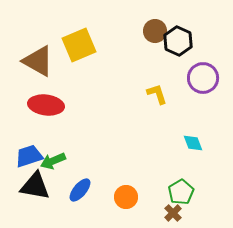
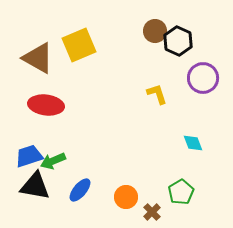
brown triangle: moved 3 px up
brown cross: moved 21 px left, 1 px up
